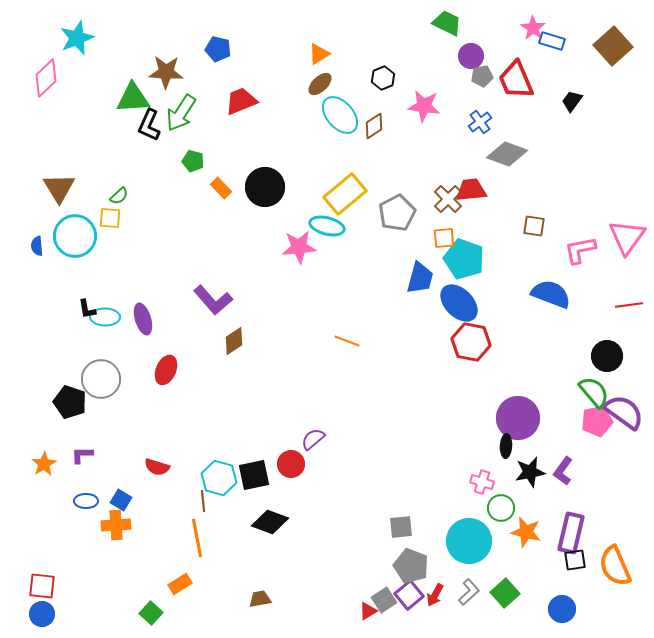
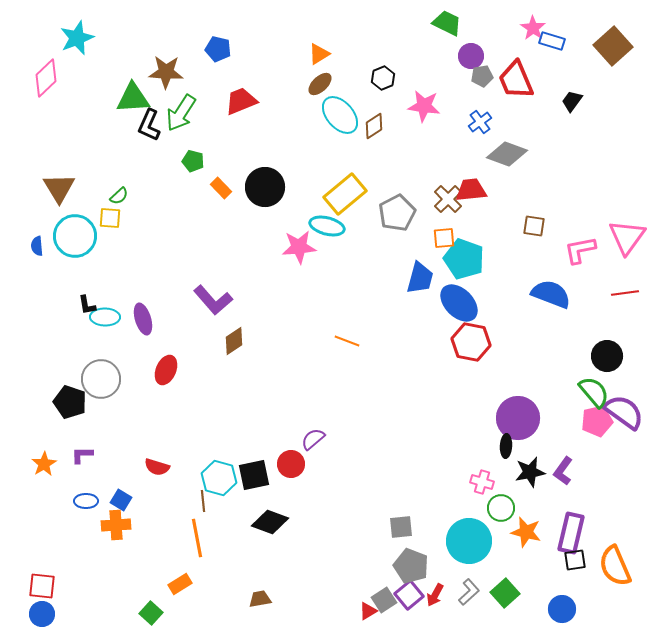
red line at (629, 305): moved 4 px left, 12 px up
black L-shape at (87, 309): moved 4 px up
